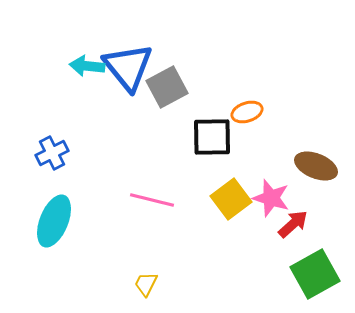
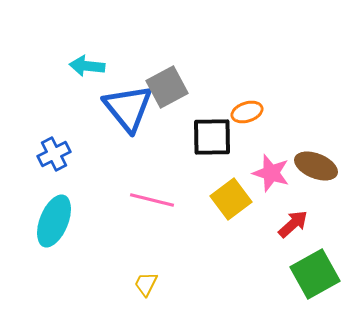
blue triangle: moved 41 px down
blue cross: moved 2 px right, 1 px down
pink star: moved 25 px up
